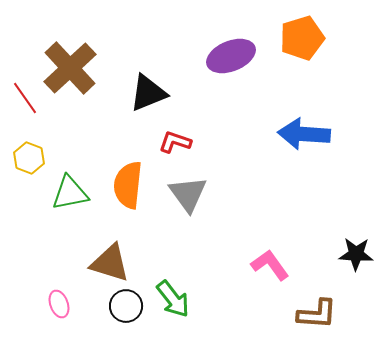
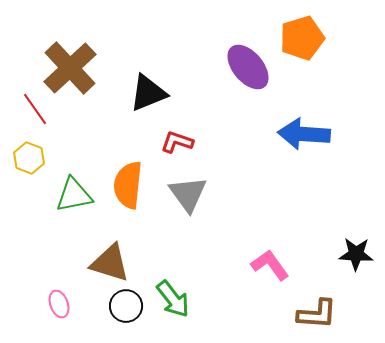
purple ellipse: moved 17 px right, 11 px down; rotated 72 degrees clockwise
red line: moved 10 px right, 11 px down
red L-shape: moved 2 px right
green triangle: moved 4 px right, 2 px down
